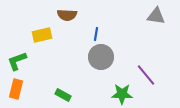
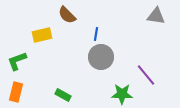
brown semicircle: rotated 42 degrees clockwise
orange rectangle: moved 3 px down
